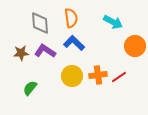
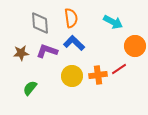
purple L-shape: moved 2 px right; rotated 15 degrees counterclockwise
red line: moved 8 px up
